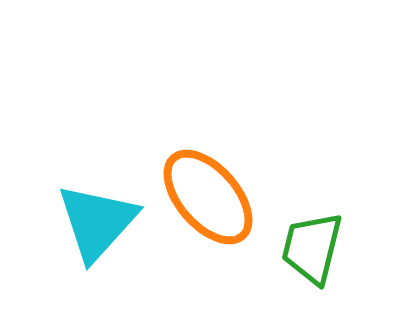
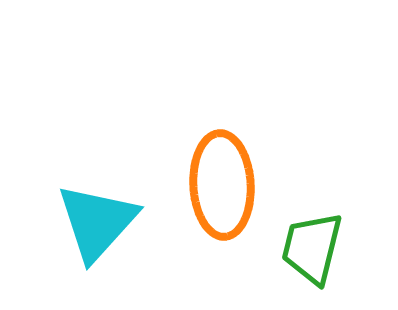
orange ellipse: moved 14 px right, 12 px up; rotated 38 degrees clockwise
